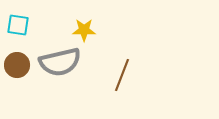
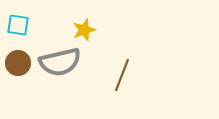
yellow star: rotated 20 degrees counterclockwise
brown circle: moved 1 px right, 2 px up
